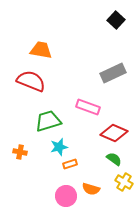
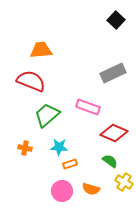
orange trapezoid: rotated 15 degrees counterclockwise
green trapezoid: moved 1 px left, 6 px up; rotated 24 degrees counterclockwise
cyan star: rotated 18 degrees clockwise
orange cross: moved 5 px right, 4 px up
green semicircle: moved 4 px left, 2 px down
pink circle: moved 4 px left, 5 px up
